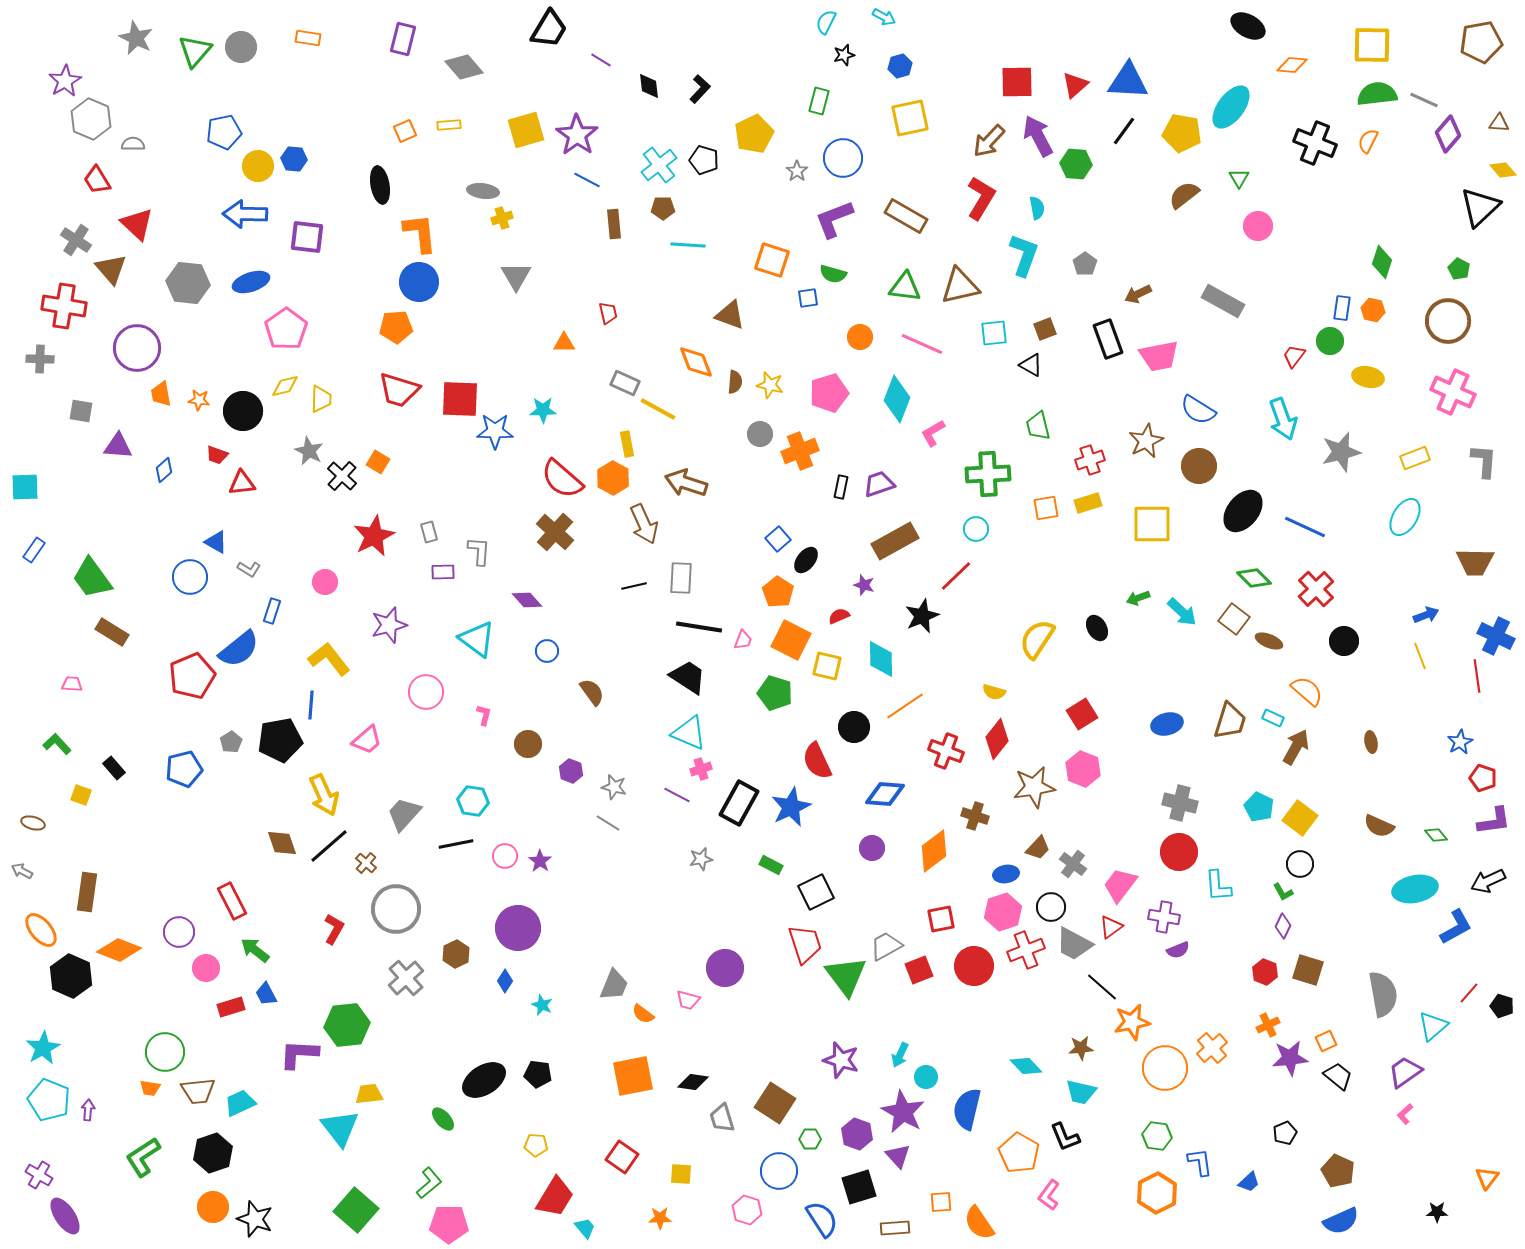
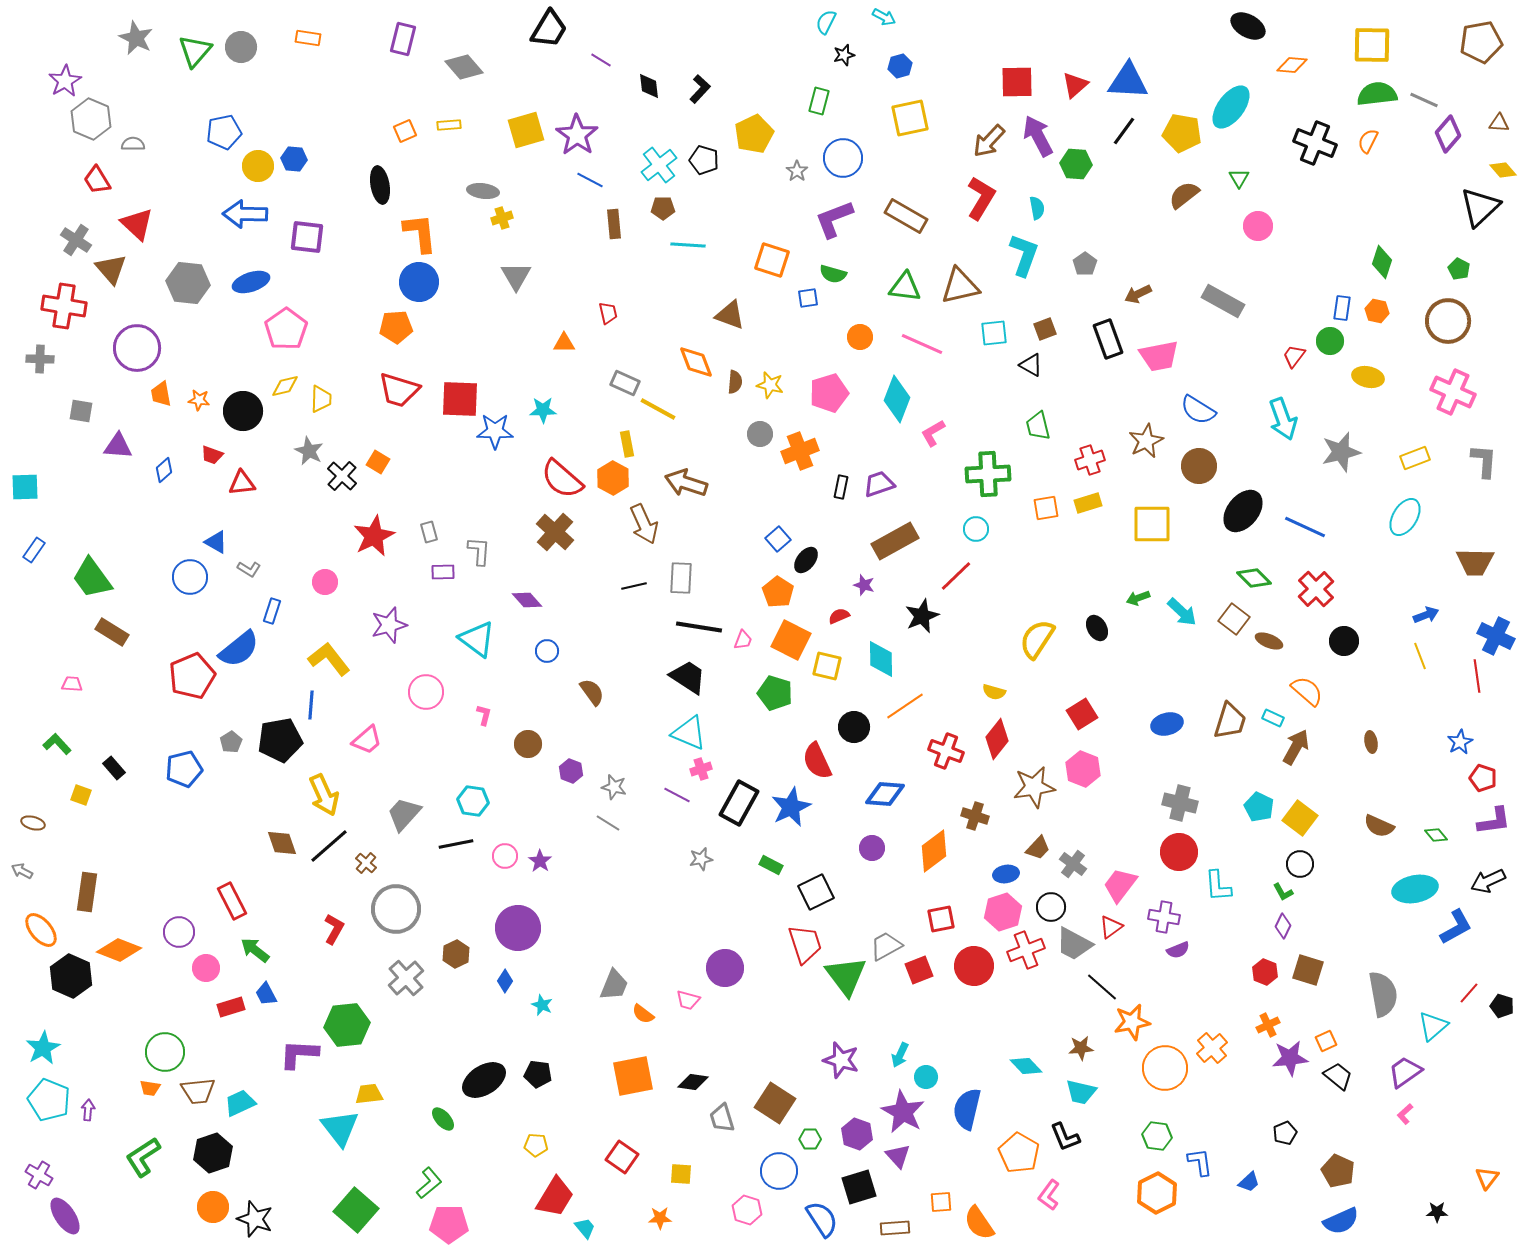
blue line at (587, 180): moved 3 px right
orange hexagon at (1373, 310): moved 4 px right, 1 px down
red trapezoid at (217, 455): moved 5 px left
